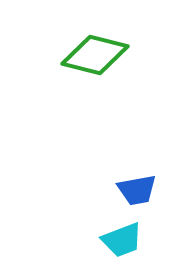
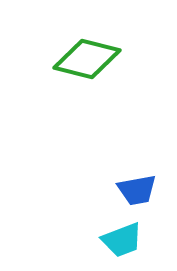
green diamond: moved 8 px left, 4 px down
